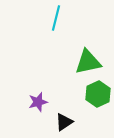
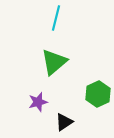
green triangle: moved 34 px left; rotated 28 degrees counterclockwise
